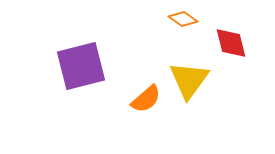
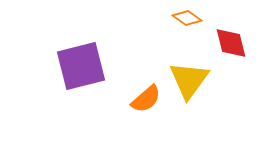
orange diamond: moved 4 px right, 1 px up
